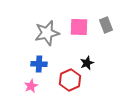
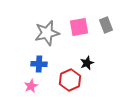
pink square: rotated 12 degrees counterclockwise
